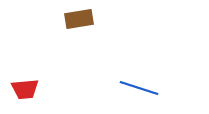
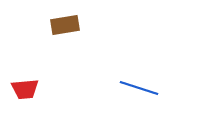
brown rectangle: moved 14 px left, 6 px down
